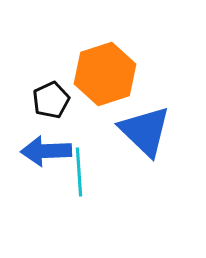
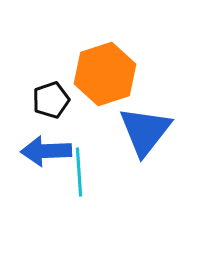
black pentagon: rotated 6 degrees clockwise
blue triangle: rotated 24 degrees clockwise
